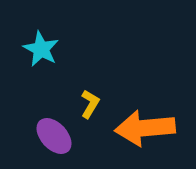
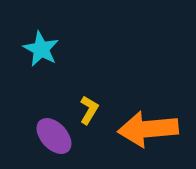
yellow L-shape: moved 1 px left, 6 px down
orange arrow: moved 3 px right, 1 px down
